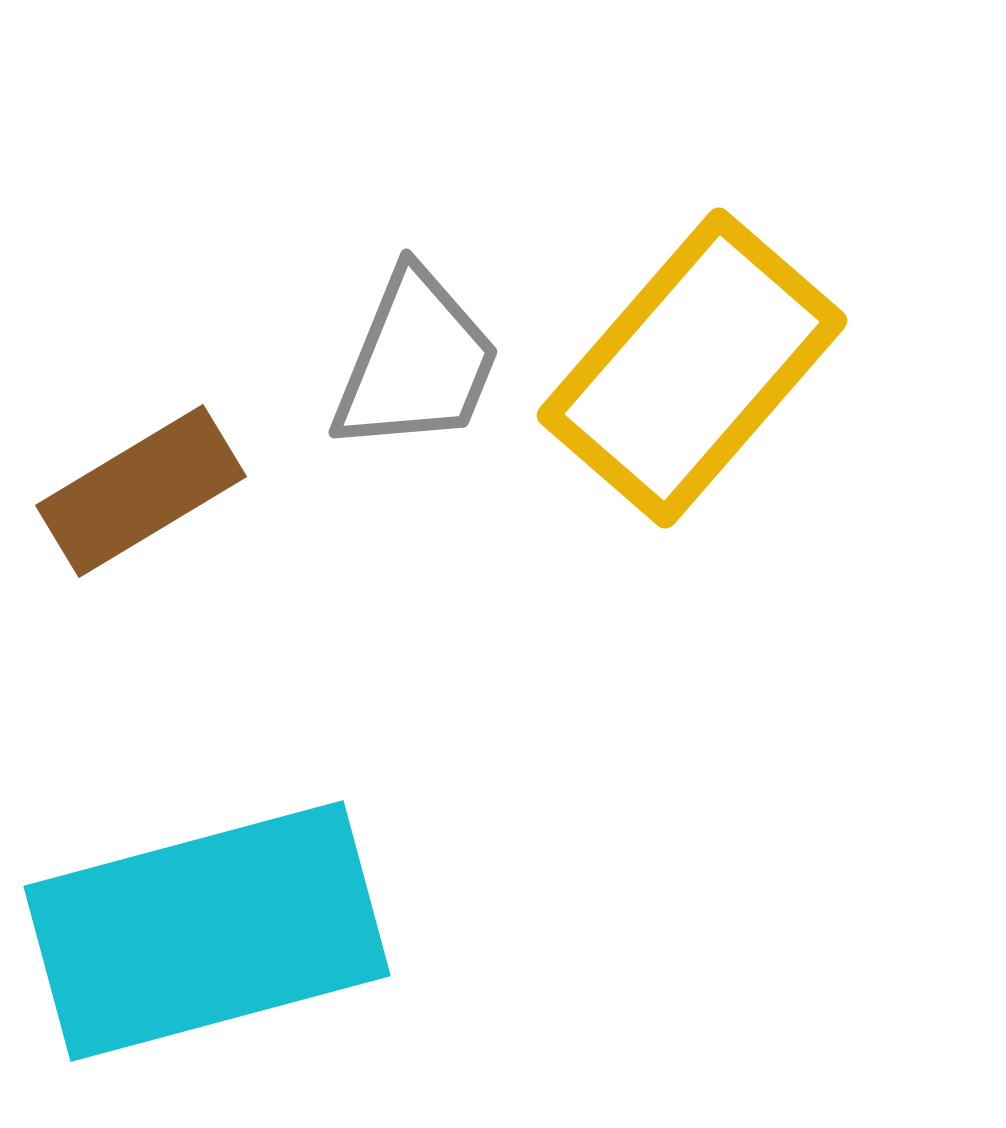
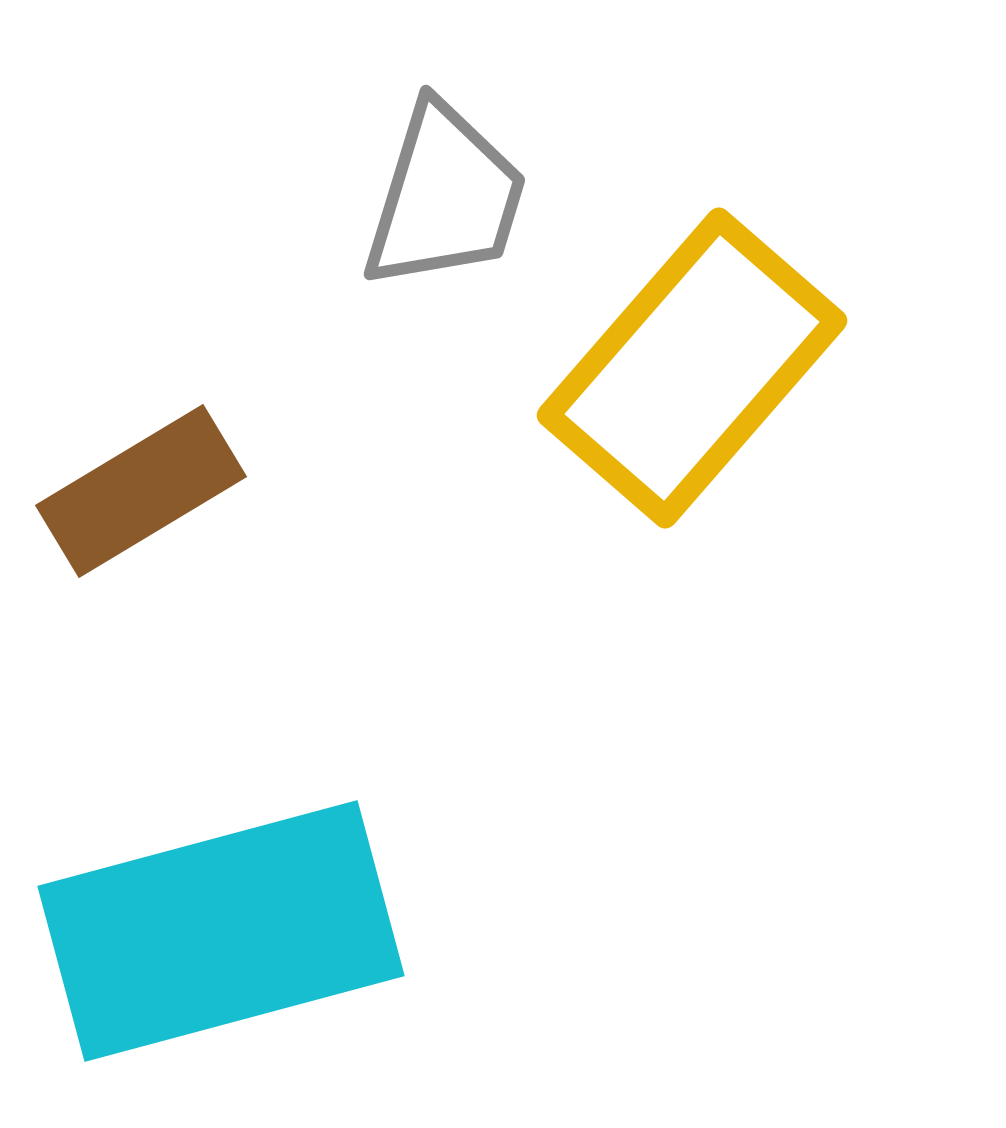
gray trapezoid: moved 29 px right, 165 px up; rotated 5 degrees counterclockwise
cyan rectangle: moved 14 px right
